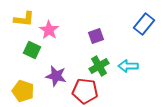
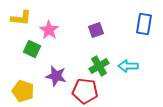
yellow L-shape: moved 3 px left, 1 px up
blue rectangle: rotated 30 degrees counterclockwise
purple square: moved 6 px up
green square: moved 1 px up
